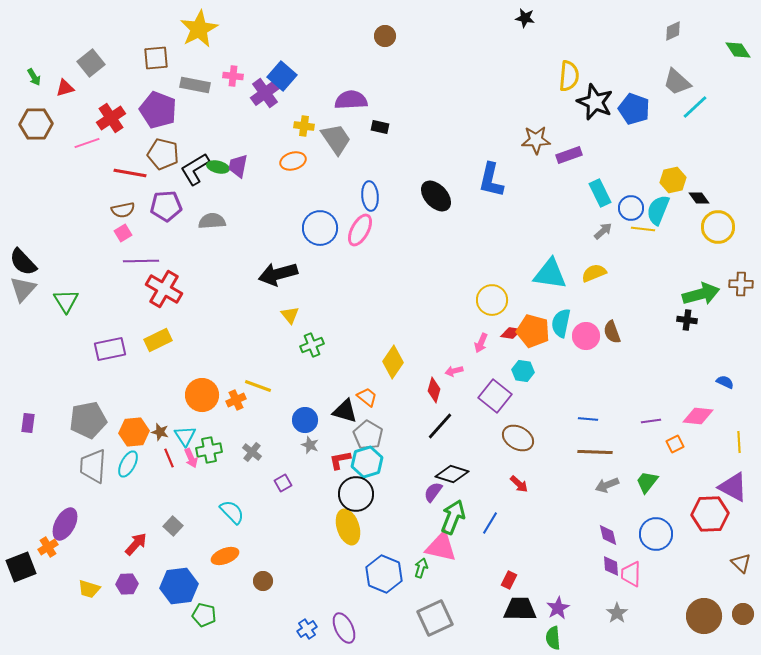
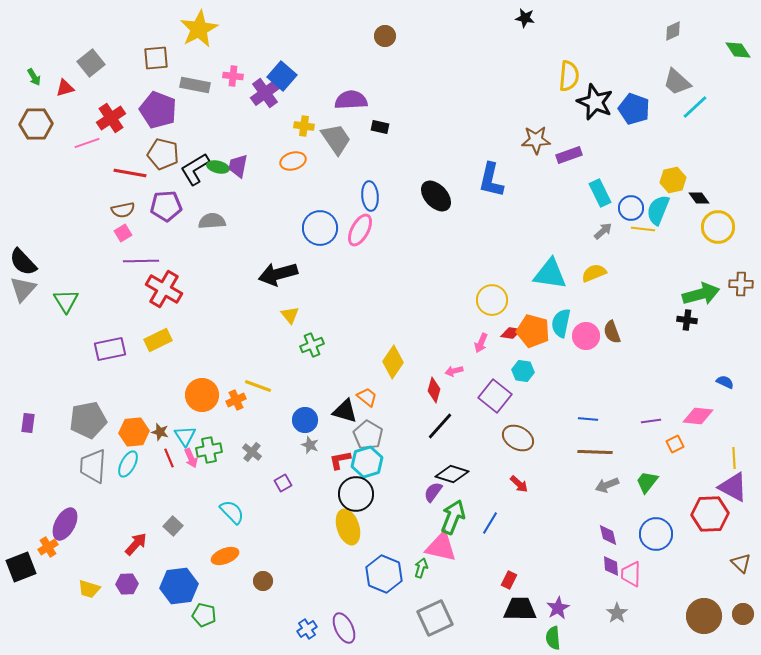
yellow line at (739, 442): moved 5 px left, 16 px down
